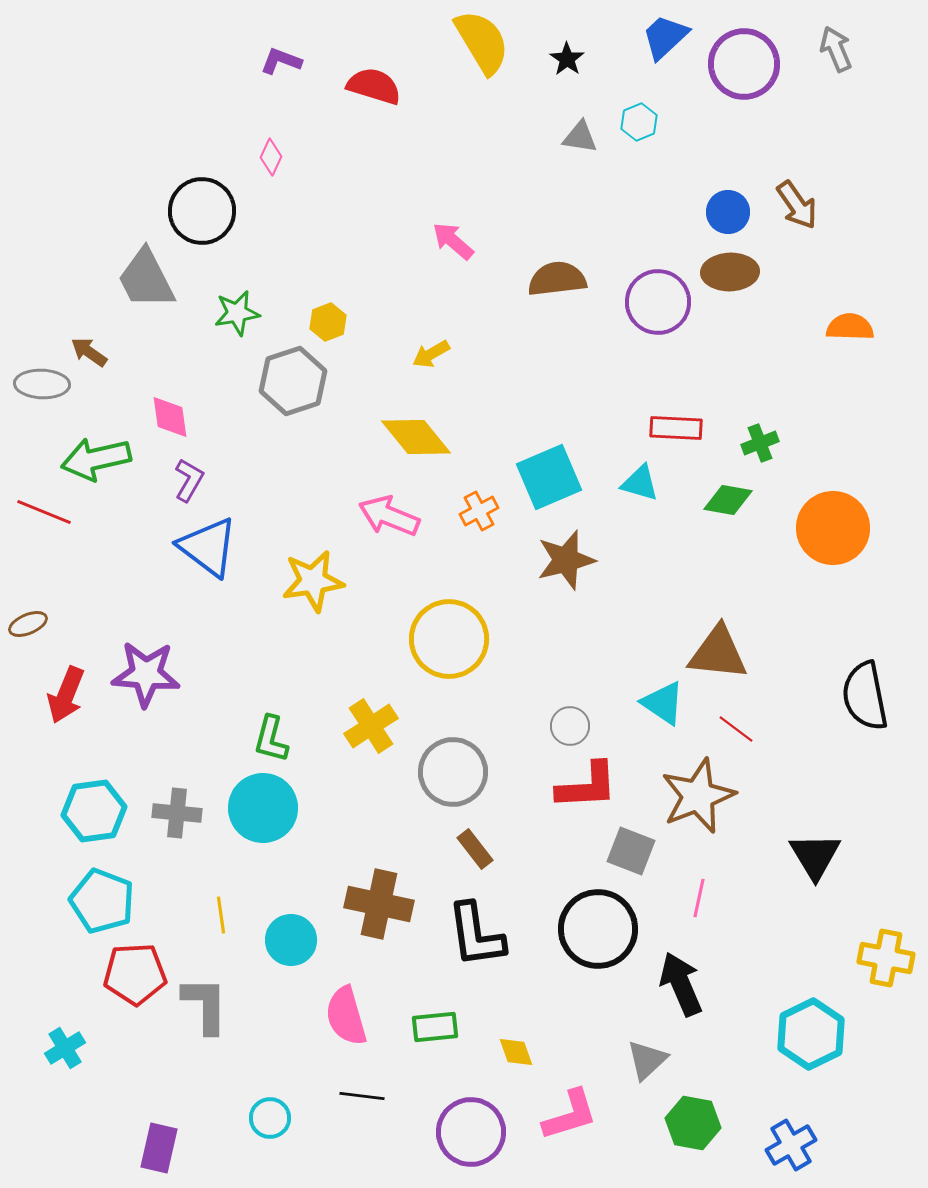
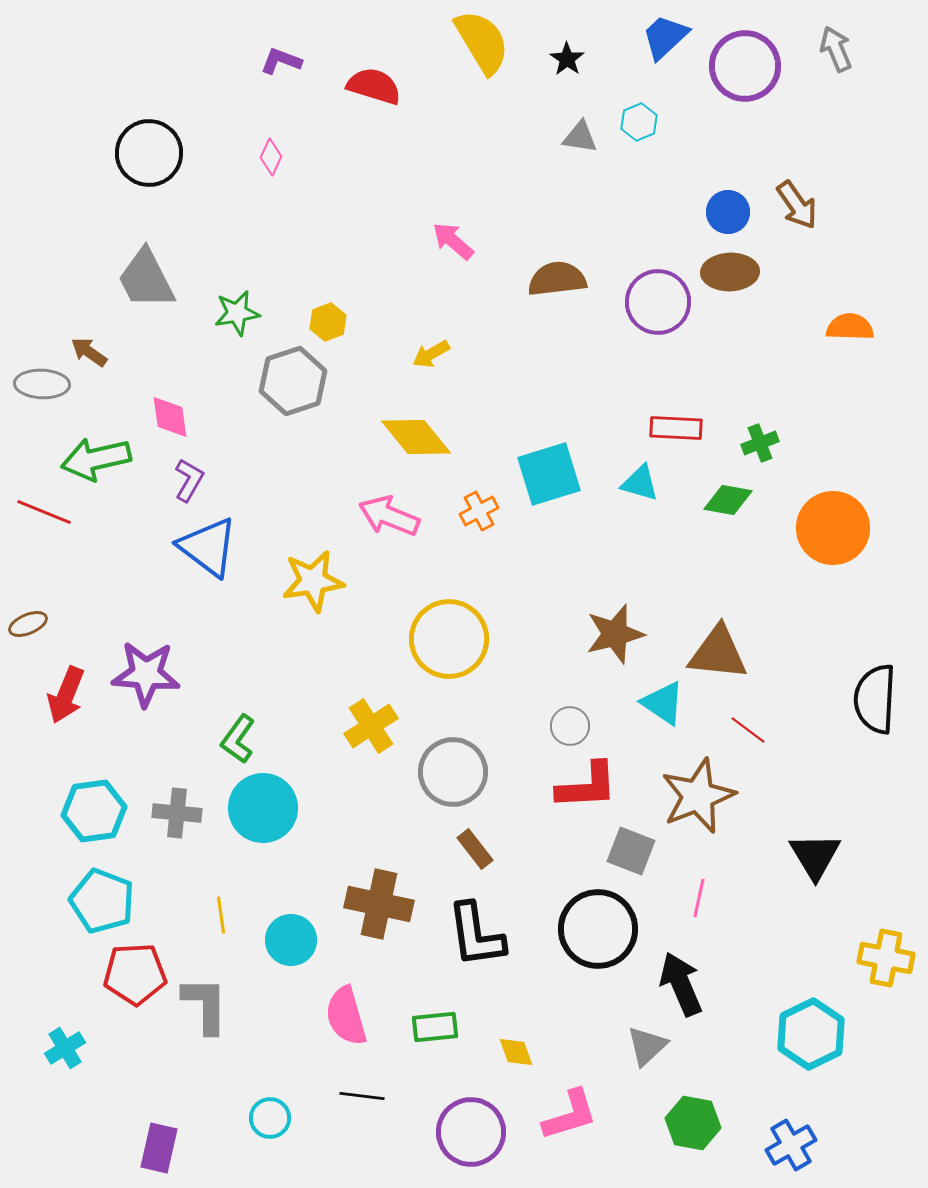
purple circle at (744, 64): moved 1 px right, 2 px down
black circle at (202, 211): moved 53 px left, 58 px up
cyan square at (549, 477): moved 3 px up; rotated 6 degrees clockwise
brown star at (566, 560): moved 49 px right, 74 px down
black semicircle at (865, 696): moved 10 px right, 3 px down; rotated 14 degrees clockwise
red line at (736, 729): moved 12 px right, 1 px down
green L-shape at (271, 739): moved 33 px left; rotated 21 degrees clockwise
gray triangle at (647, 1060): moved 14 px up
